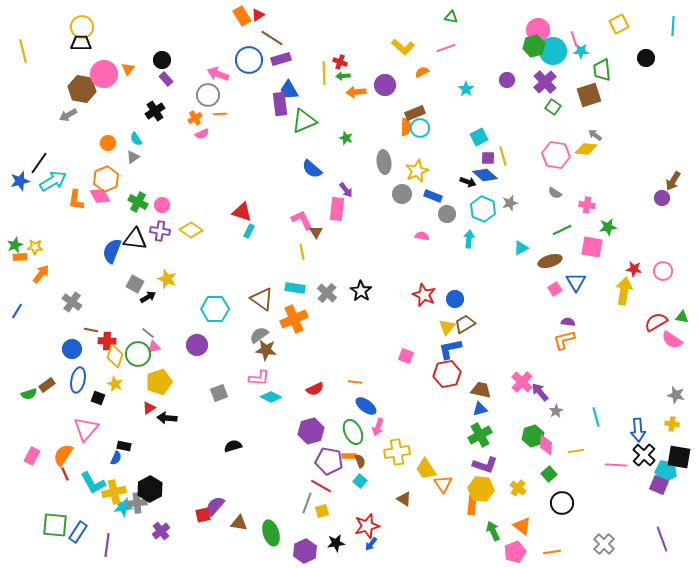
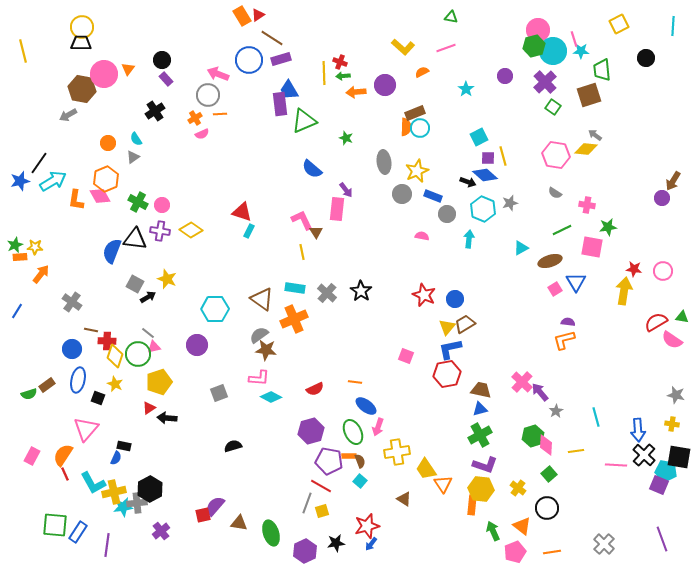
purple circle at (507, 80): moved 2 px left, 4 px up
black circle at (562, 503): moved 15 px left, 5 px down
